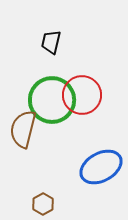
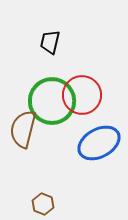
black trapezoid: moved 1 px left
green circle: moved 1 px down
blue ellipse: moved 2 px left, 24 px up
brown hexagon: rotated 10 degrees counterclockwise
